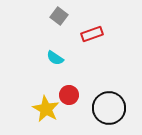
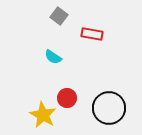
red rectangle: rotated 30 degrees clockwise
cyan semicircle: moved 2 px left, 1 px up
red circle: moved 2 px left, 3 px down
yellow star: moved 3 px left, 6 px down
